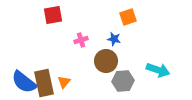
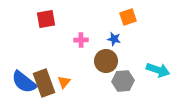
red square: moved 7 px left, 4 px down
pink cross: rotated 16 degrees clockwise
brown rectangle: rotated 8 degrees counterclockwise
